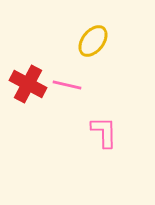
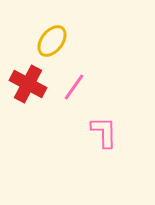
yellow ellipse: moved 41 px left
pink line: moved 7 px right, 2 px down; rotated 68 degrees counterclockwise
